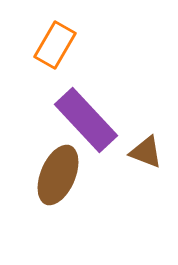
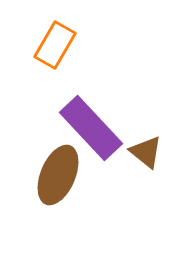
purple rectangle: moved 5 px right, 8 px down
brown triangle: rotated 18 degrees clockwise
